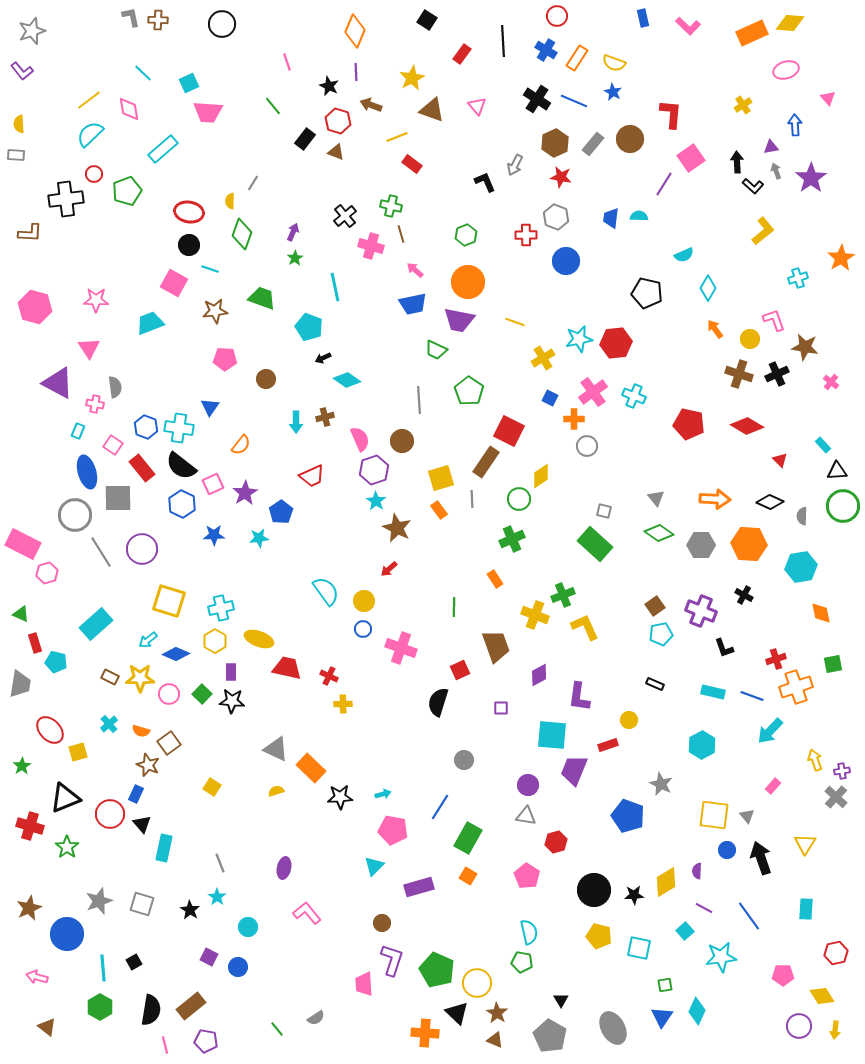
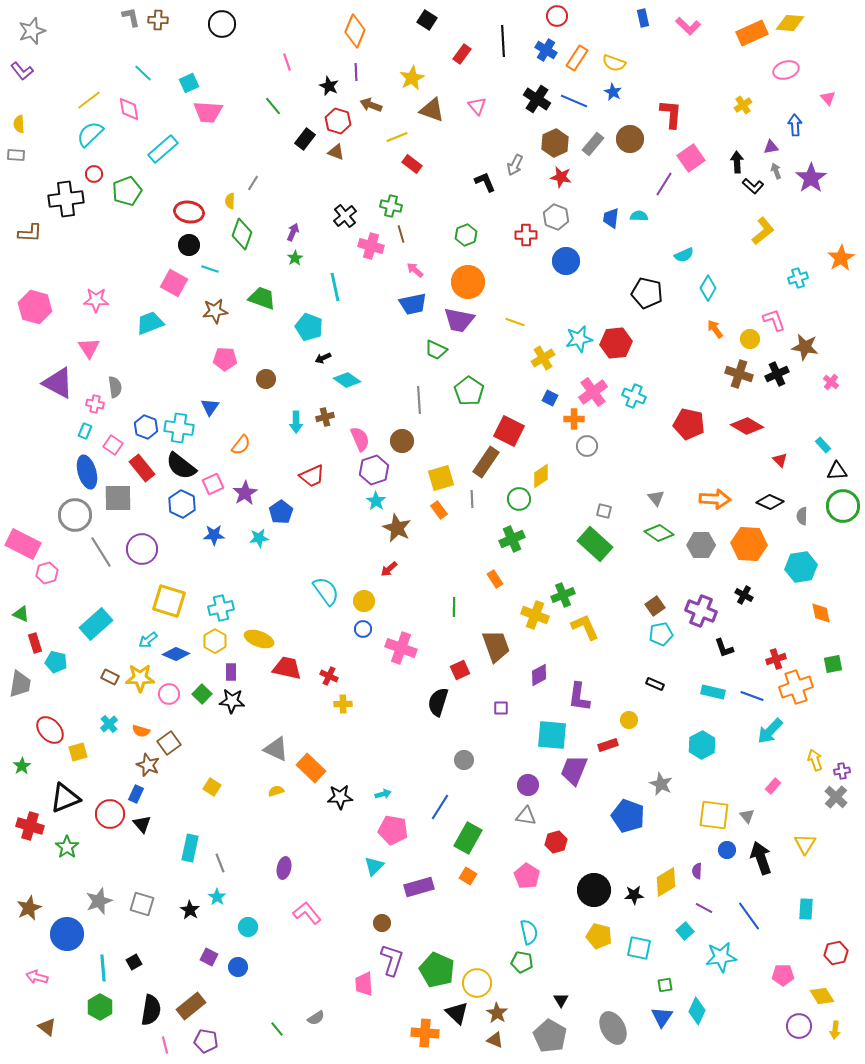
cyan rectangle at (78, 431): moved 7 px right
cyan rectangle at (164, 848): moved 26 px right
